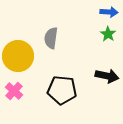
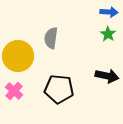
black pentagon: moved 3 px left, 1 px up
